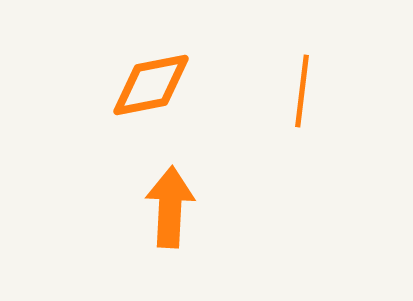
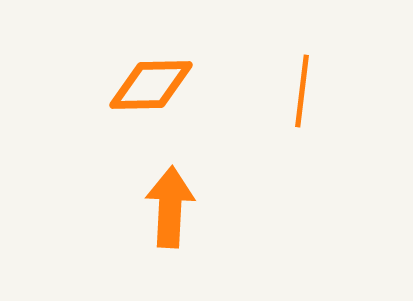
orange diamond: rotated 10 degrees clockwise
